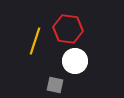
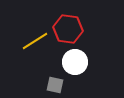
yellow line: rotated 40 degrees clockwise
white circle: moved 1 px down
